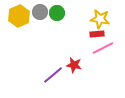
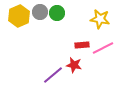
red rectangle: moved 15 px left, 11 px down
